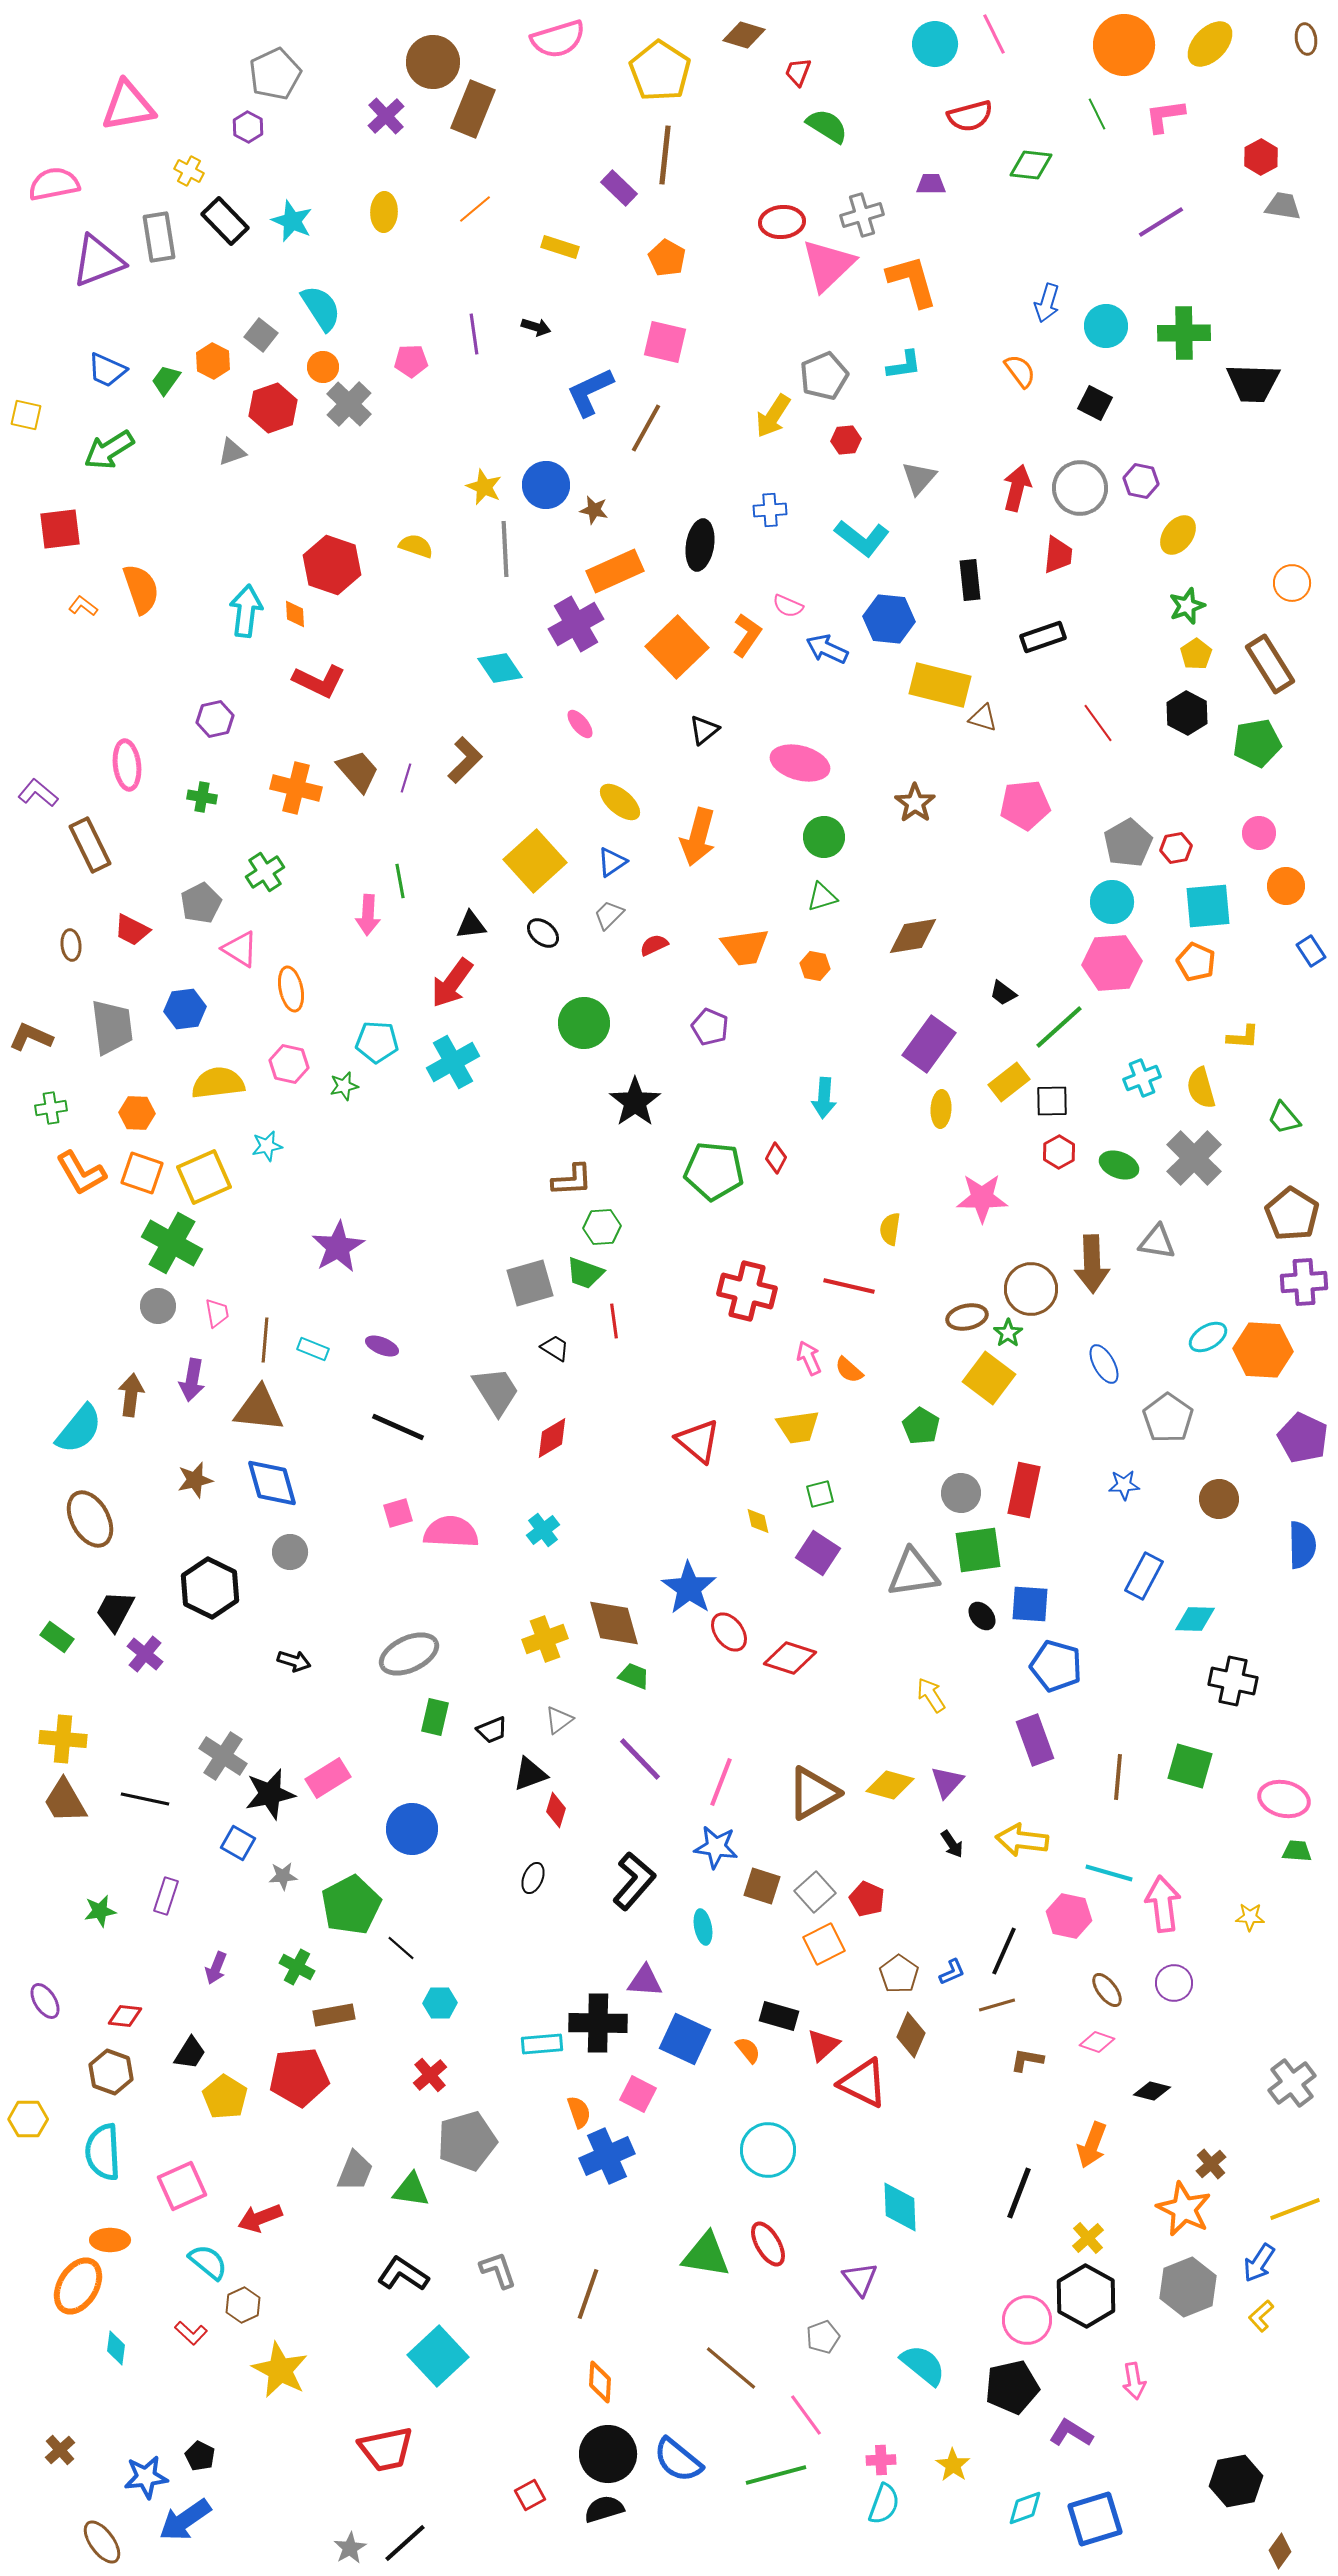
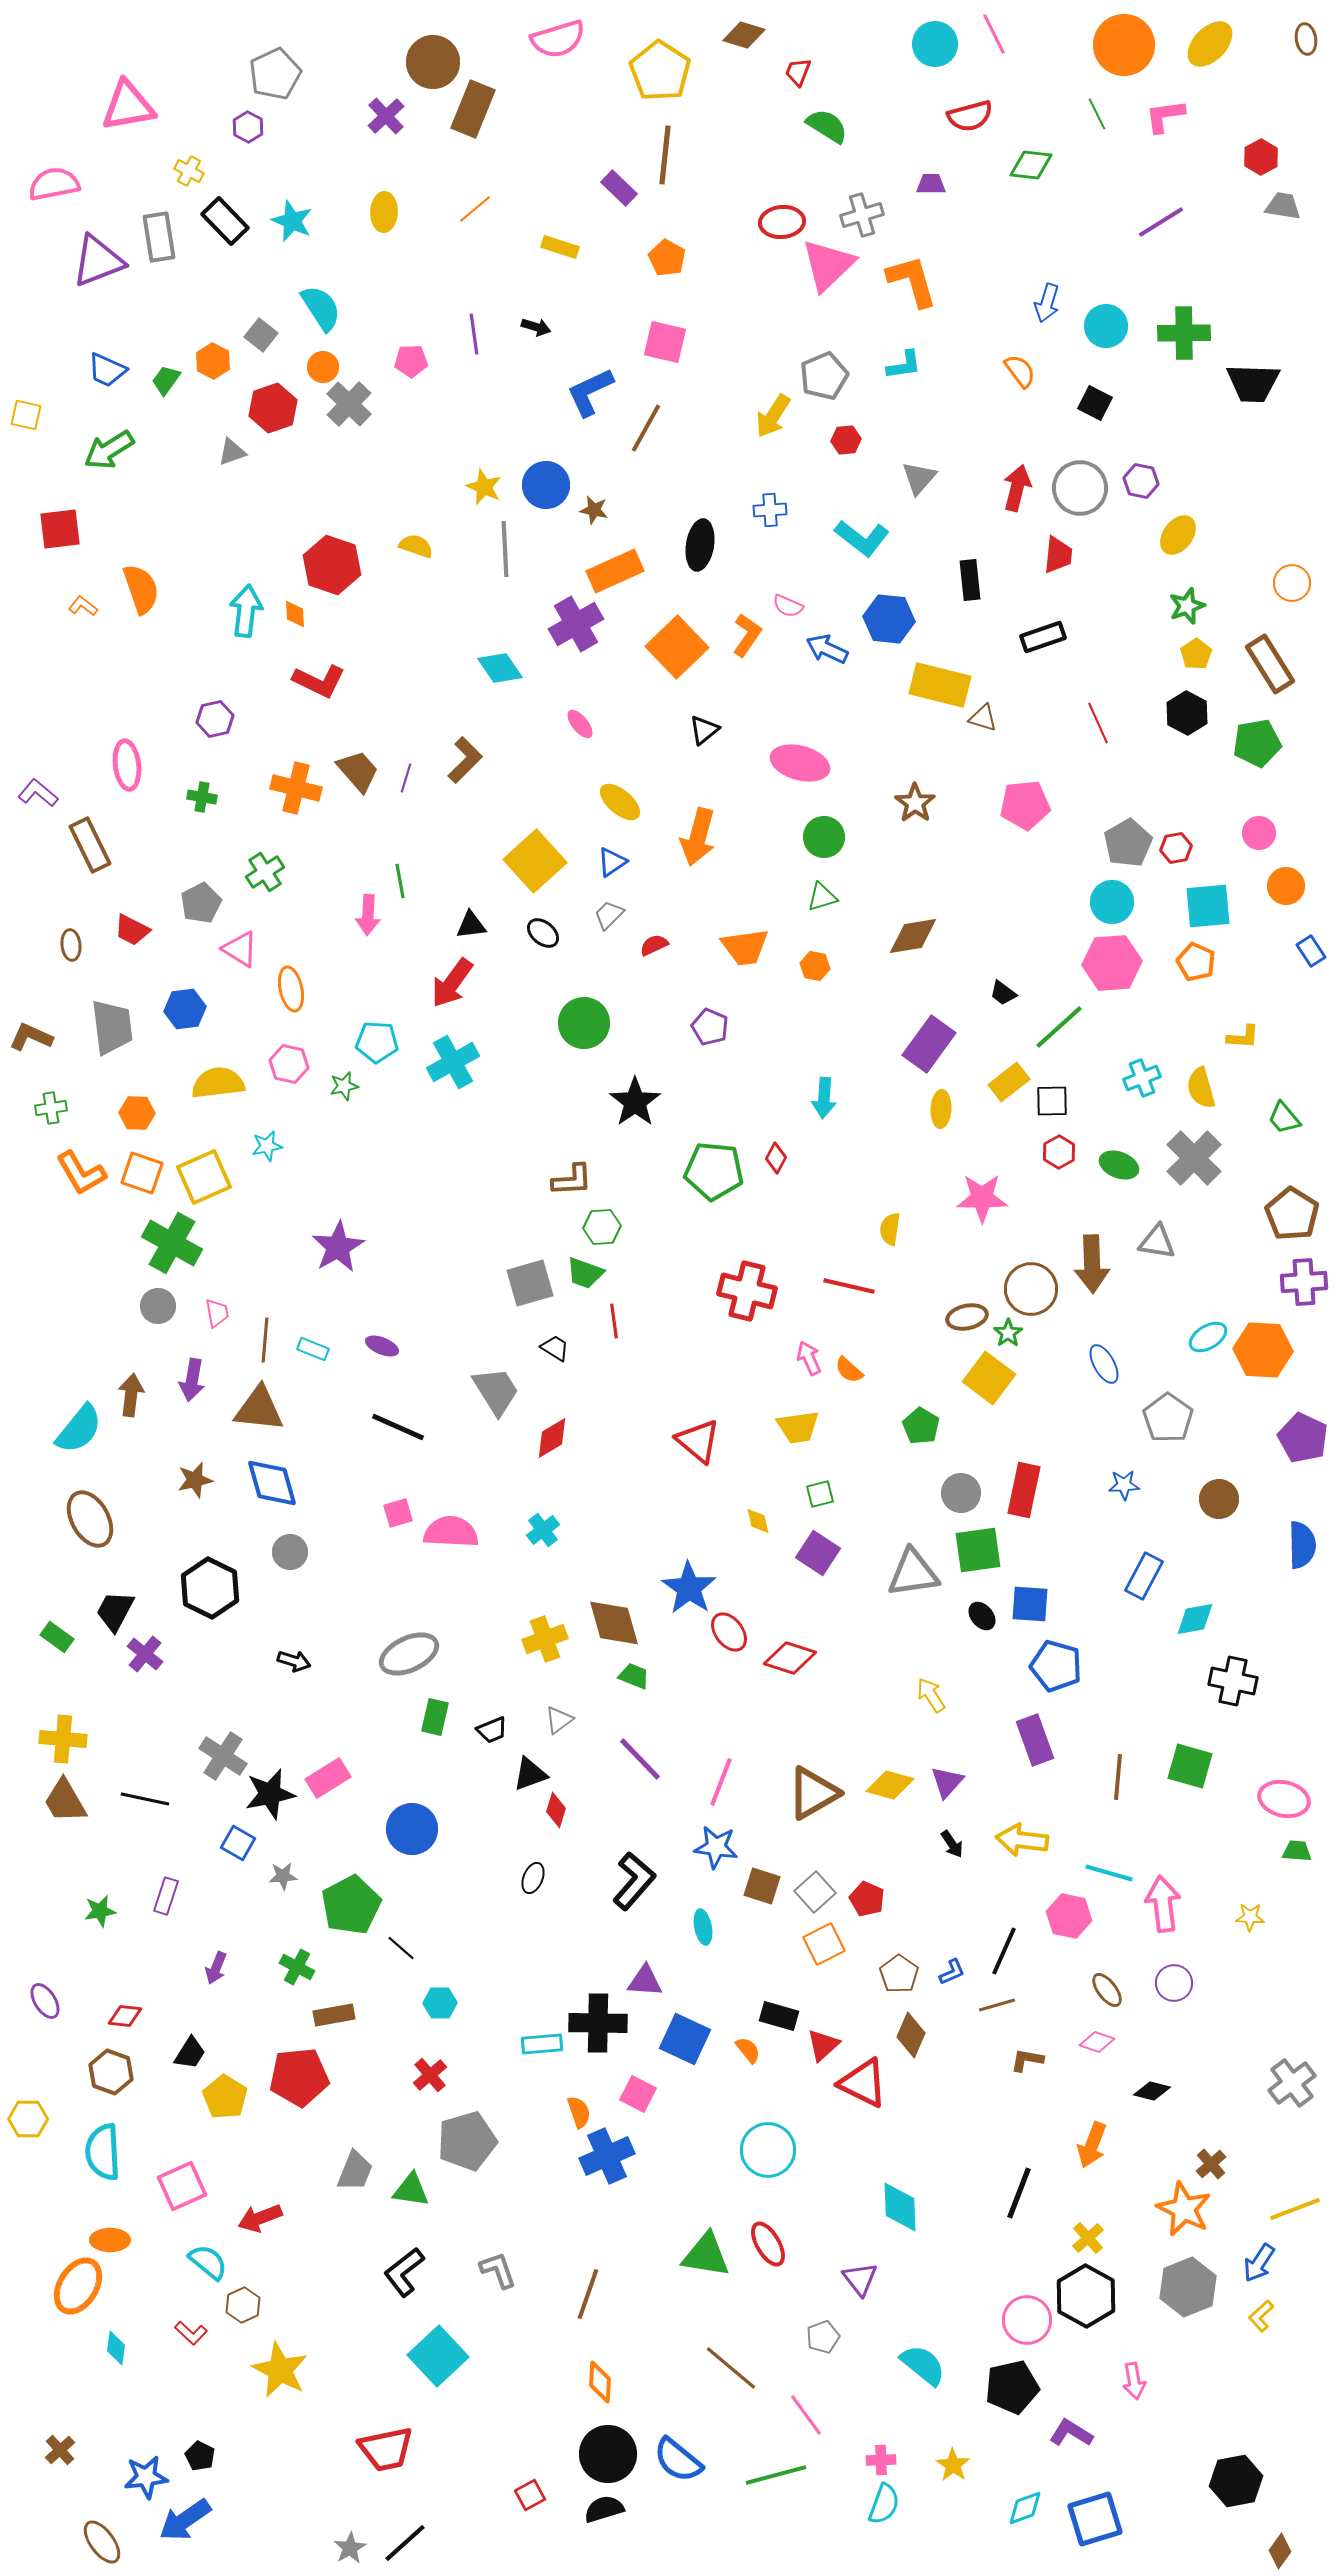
red line at (1098, 723): rotated 12 degrees clockwise
cyan diamond at (1195, 1619): rotated 12 degrees counterclockwise
black L-shape at (403, 2274): moved 1 px right, 2 px up; rotated 72 degrees counterclockwise
